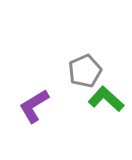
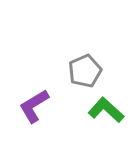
green L-shape: moved 11 px down
